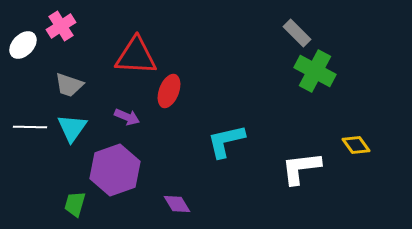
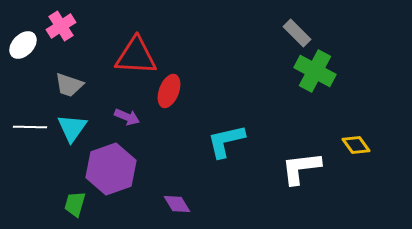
purple hexagon: moved 4 px left, 1 px up
